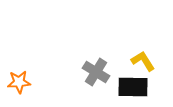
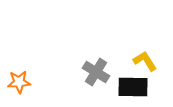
yellow L-shape: moved 2 px right
